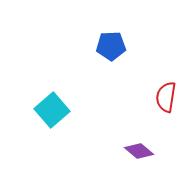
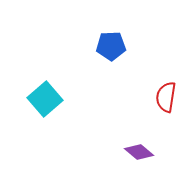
cyan square: moved 7 px left, 11 px up
purple diamond: moved 1 px down
